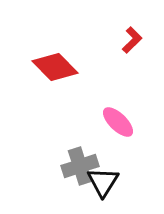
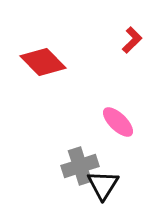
red diamond: moved 12 px left, 5 px up
black triangle: moved 3 px down
